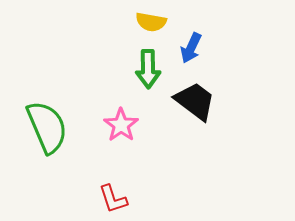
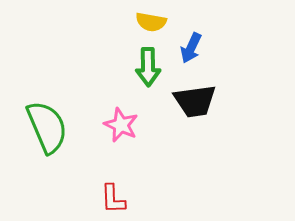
green arrow: moved 2 px up
black trapezoid: rotated 135 degrees clockwise
pink star: rotated 12 degrees counterclockwise
red L-shape: rotated 16 degrees clockwise
